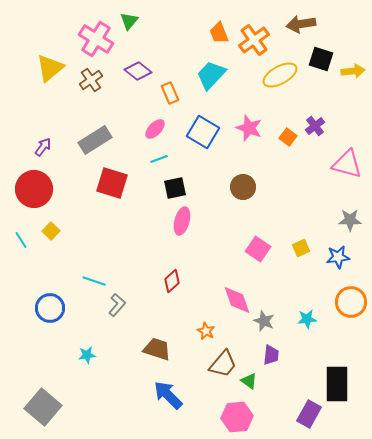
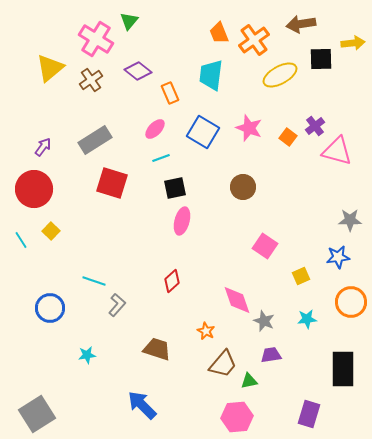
black square at (321, 59): rotated 20 degrees counterclockwise
yellow arrow at (353, 71): moved 28 px up
cyan trapezoid at (211, 75): rotated 36 degrees counterclockwise
cyan line at (159, 159): moved 2 px right, 1 px up
pink triangle at (347, 164): moved 10 px left, 13 px up
yellow square at (301, 248): moved 28 px down
pink square at (258, 249): moved 7 px right, 3 px up
purple trapezoid at (271, 355): rotated 105 degrees counterclockwise
green triangle at (249, 381): rotated 48 degrees counterclockwise
black rectangle at (337, 384): moved 6 px right, 15 px up
blue arrow at (168, 395): moved 26 px left, 10 px down
gray square at (43, 407): moved 6 px left, 7 px down; rotated 18 degrees clockwise
purple rectangle at (309, 414): rotated 12 degrees counterclockwise
